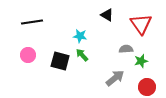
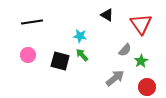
gray semicircle: moved 1 px left, 1 px down; rotated 136 degrees clockwise
green star: rotated 16 degrees counterclockwise
